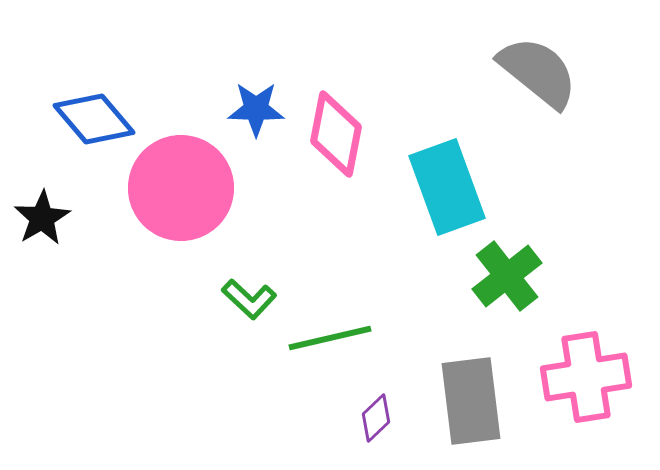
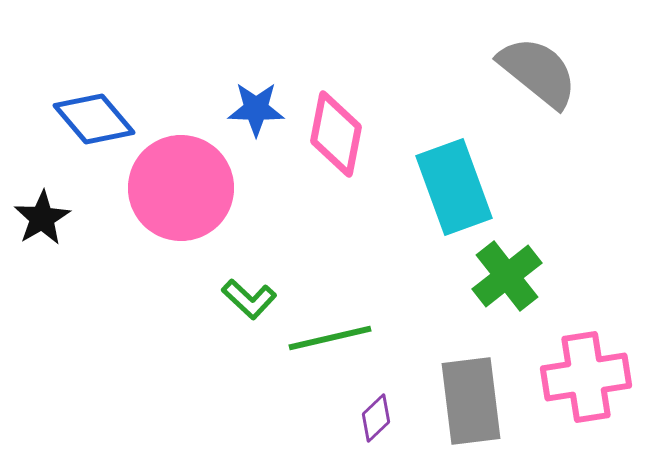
cyan rectangle: moved 7 px right
